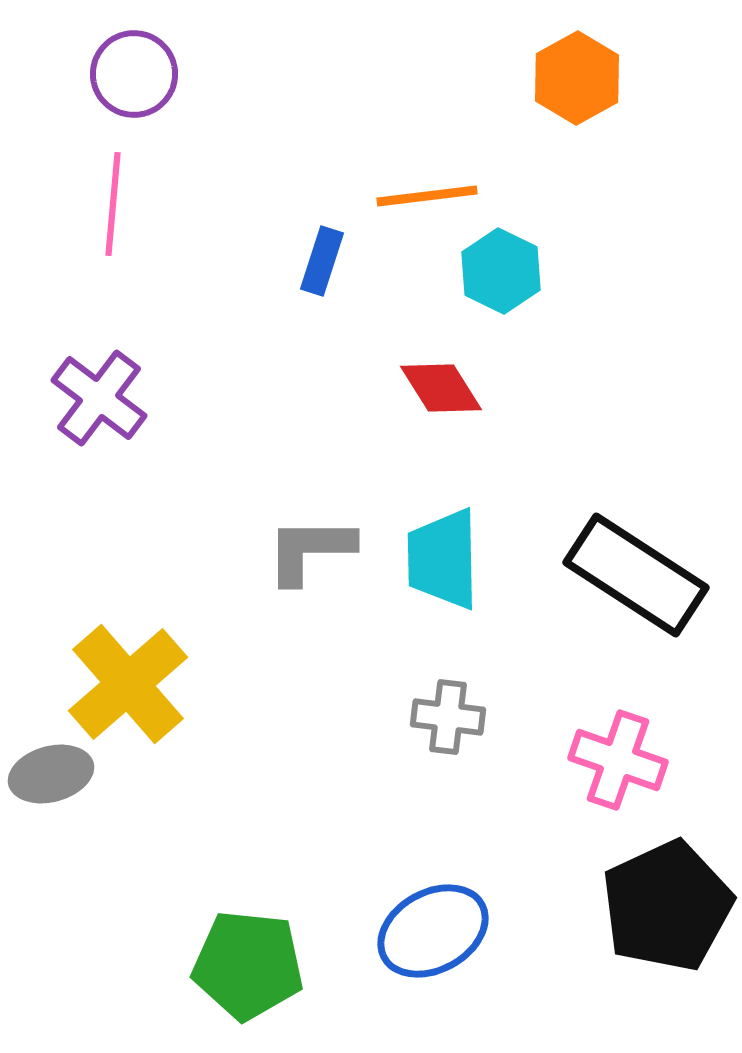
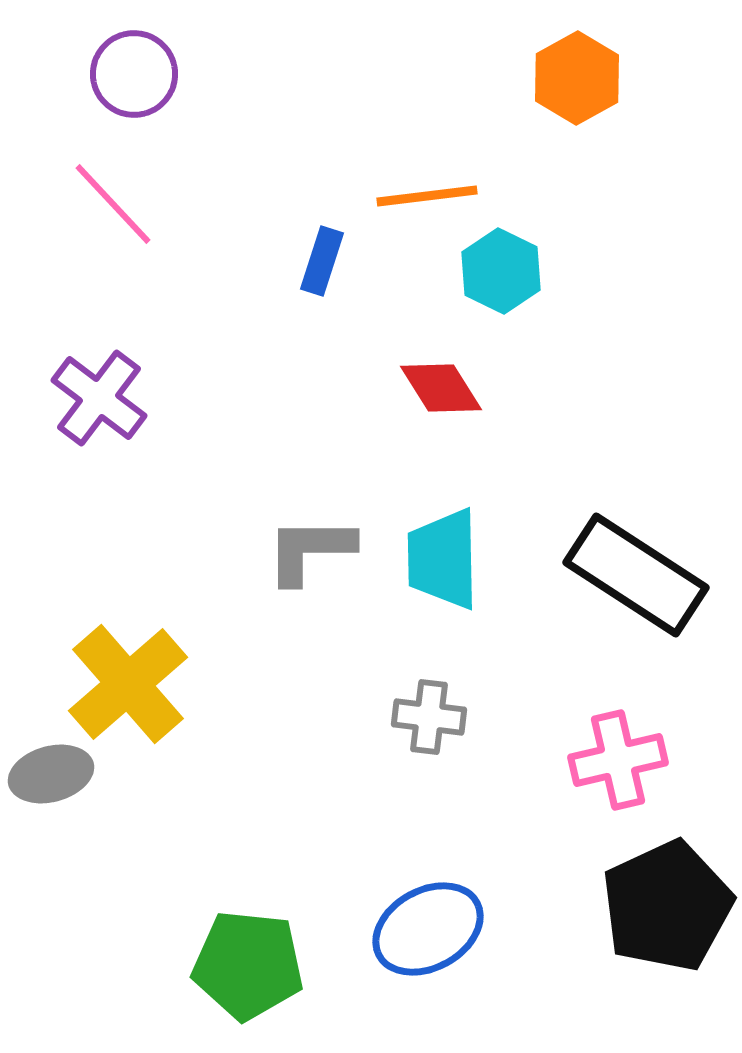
pink line: rotated 48 degrees counterclockwise
gray cross: moved 19 px left
pink cross: rotated 32 degrees counterclockwise
blue ellipse: moved 5 px left, 2 px up
